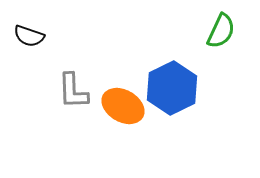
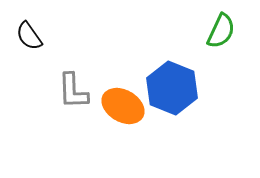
black semicircle: rotated 36 degrees clockwise
blue hexagon: rotated 12 degrees counterclockwise
